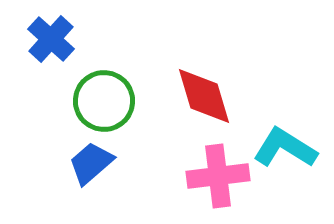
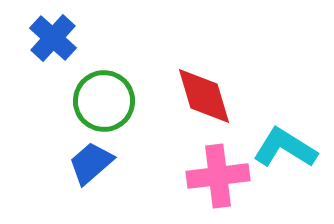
blue cross: moved 2 px right, 1 px up
